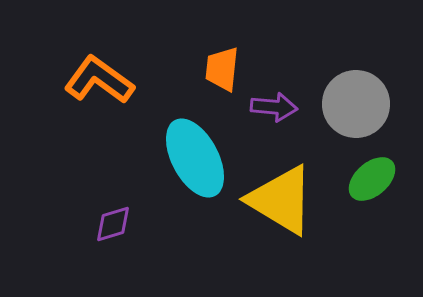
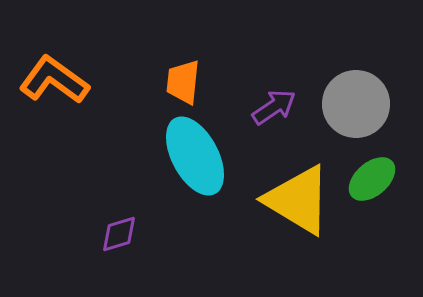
orange trapezoid: moved 39 px left, 13 px down
orange L-shape: moved 45 px left
purple arrow: rotated 39 degrees counterclockwise
cyan ellipse: moved 2 px up
yellow triangle: moved 17 px right
purple diamond: moved 6 px right, 10 px down
